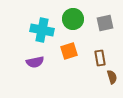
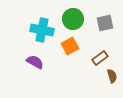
orange square: moved 1 px right, 5 px up; rotated 12 degrees counterclockwise
brown rectangle: rotated 63 degrees clockwise
purple semicircle: rotated 138 degrees counterclockwise
brown semicircle: moved 1 px up
